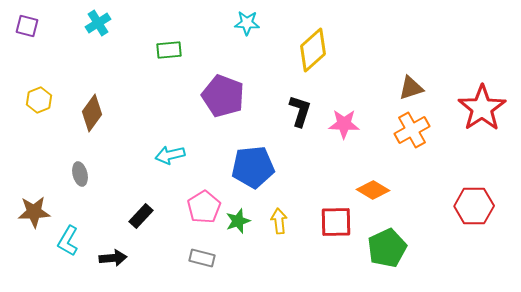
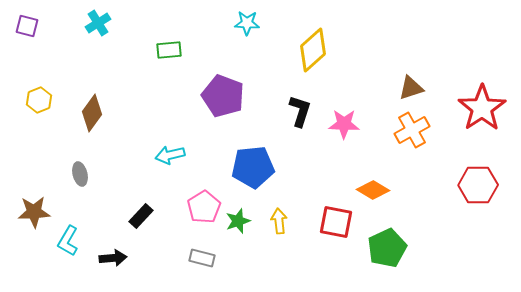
red hexagon: moved 4 px right, 21 px up
red square: rotated 12 degrees clockwise
